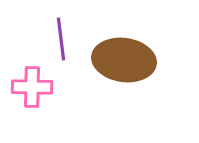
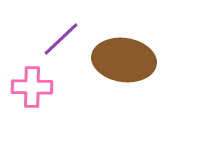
purple line: rotated 54 degrees clockwise
